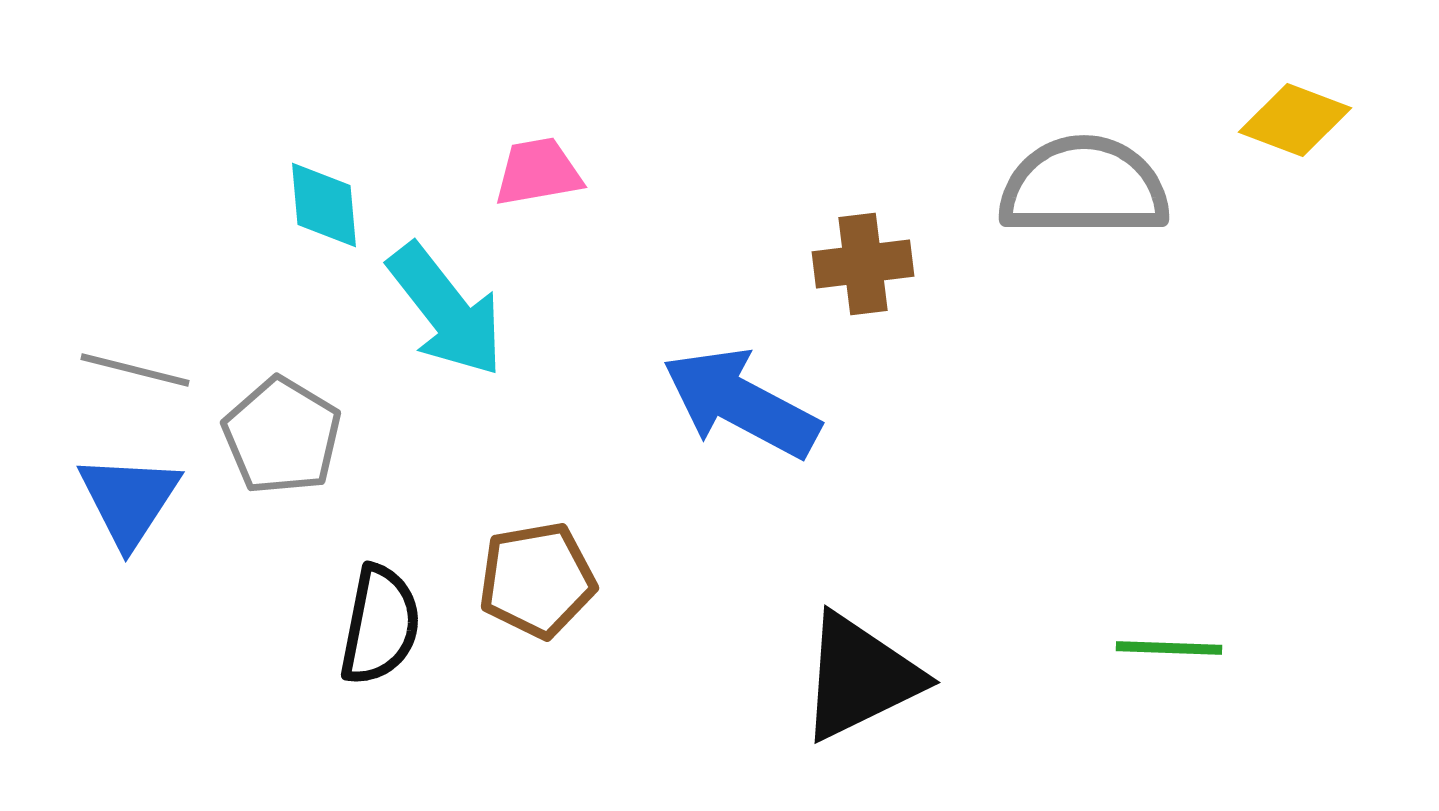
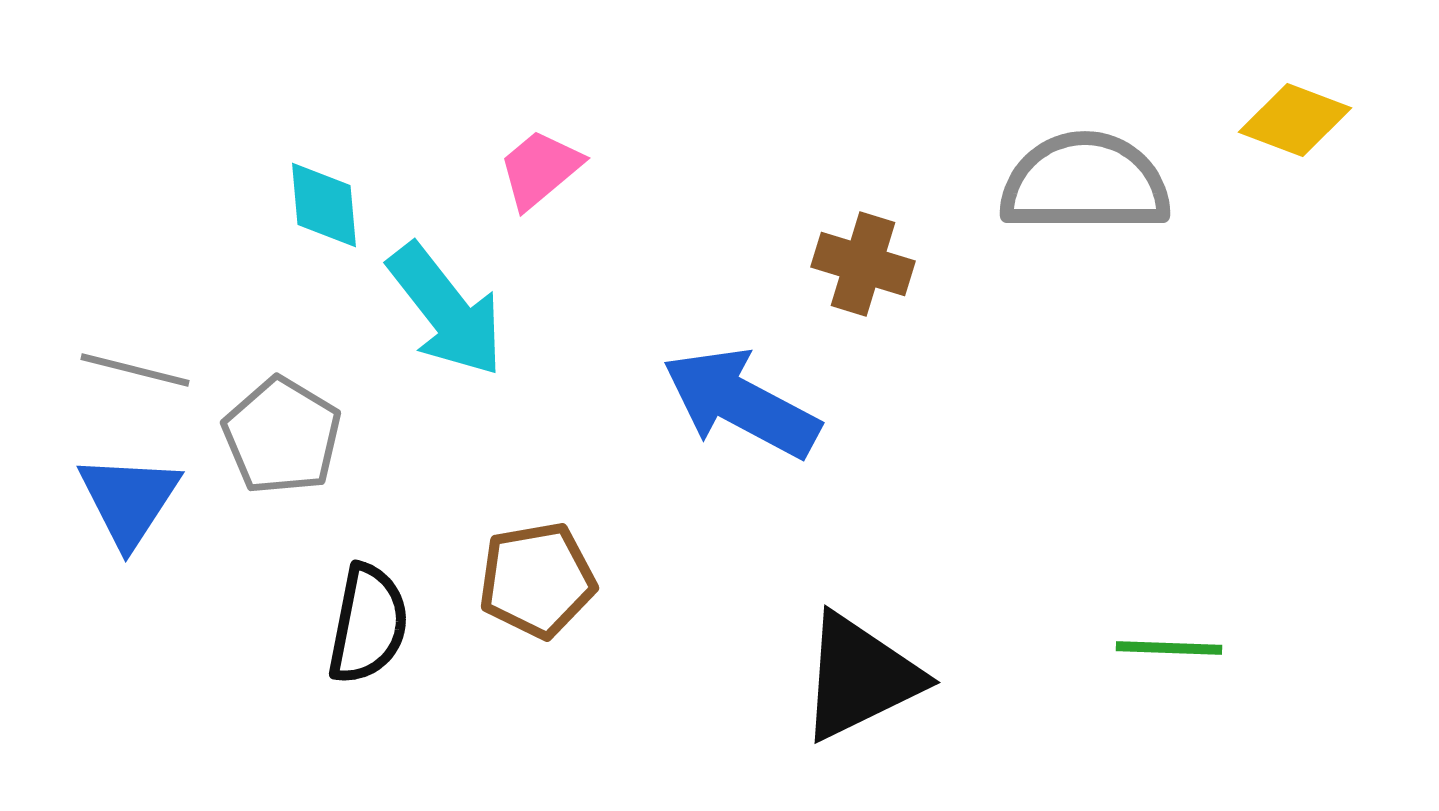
pink trapezoid: moved 2 px right, 3 px up; rotated 30 degrees counterclockwise
gray semicircle: moved 1 px right, 4 px up
brown cross: rotated 24 degrees clockwise
black semicircle: moved 12 px left, 1 px up
